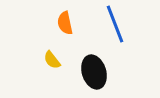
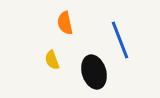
blue line: moved 5 px right, 16 px down
yellow semicircle: rotated 18 degrees clockwise
